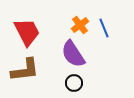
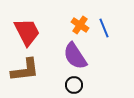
orange cross: rotated 18 degrees counterclockwise
purple semicircle: moved 2 px right, 2 px down
black circle: moved 2 px down
